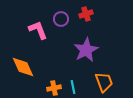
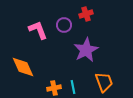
purple circle: moved 3 px right, 6 px down
